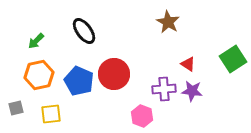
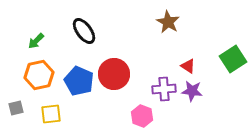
red triangle: moved 2 px down
